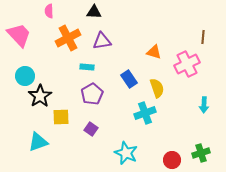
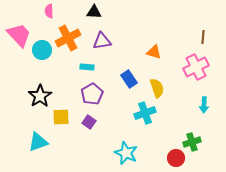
pink cross: moved 9 px right, 3 px down
cyan circle: moved 17 px right, 26 px up
purple square: moved 2 px left, 7 px up
green cross: moved 9 px left, 11 px up
red circle: moved 4 px right, 2 px up
